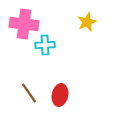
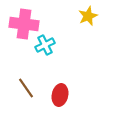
yellow star: moved 1 px right, 6 px up
cyan cross: rotated 24 degrees counterclockwise
brown line: moved 3 px left, 5 px up
